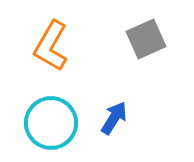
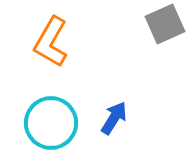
gray square: moved 19 px right, 15 px up
orange L-shape: moved 4 px up
